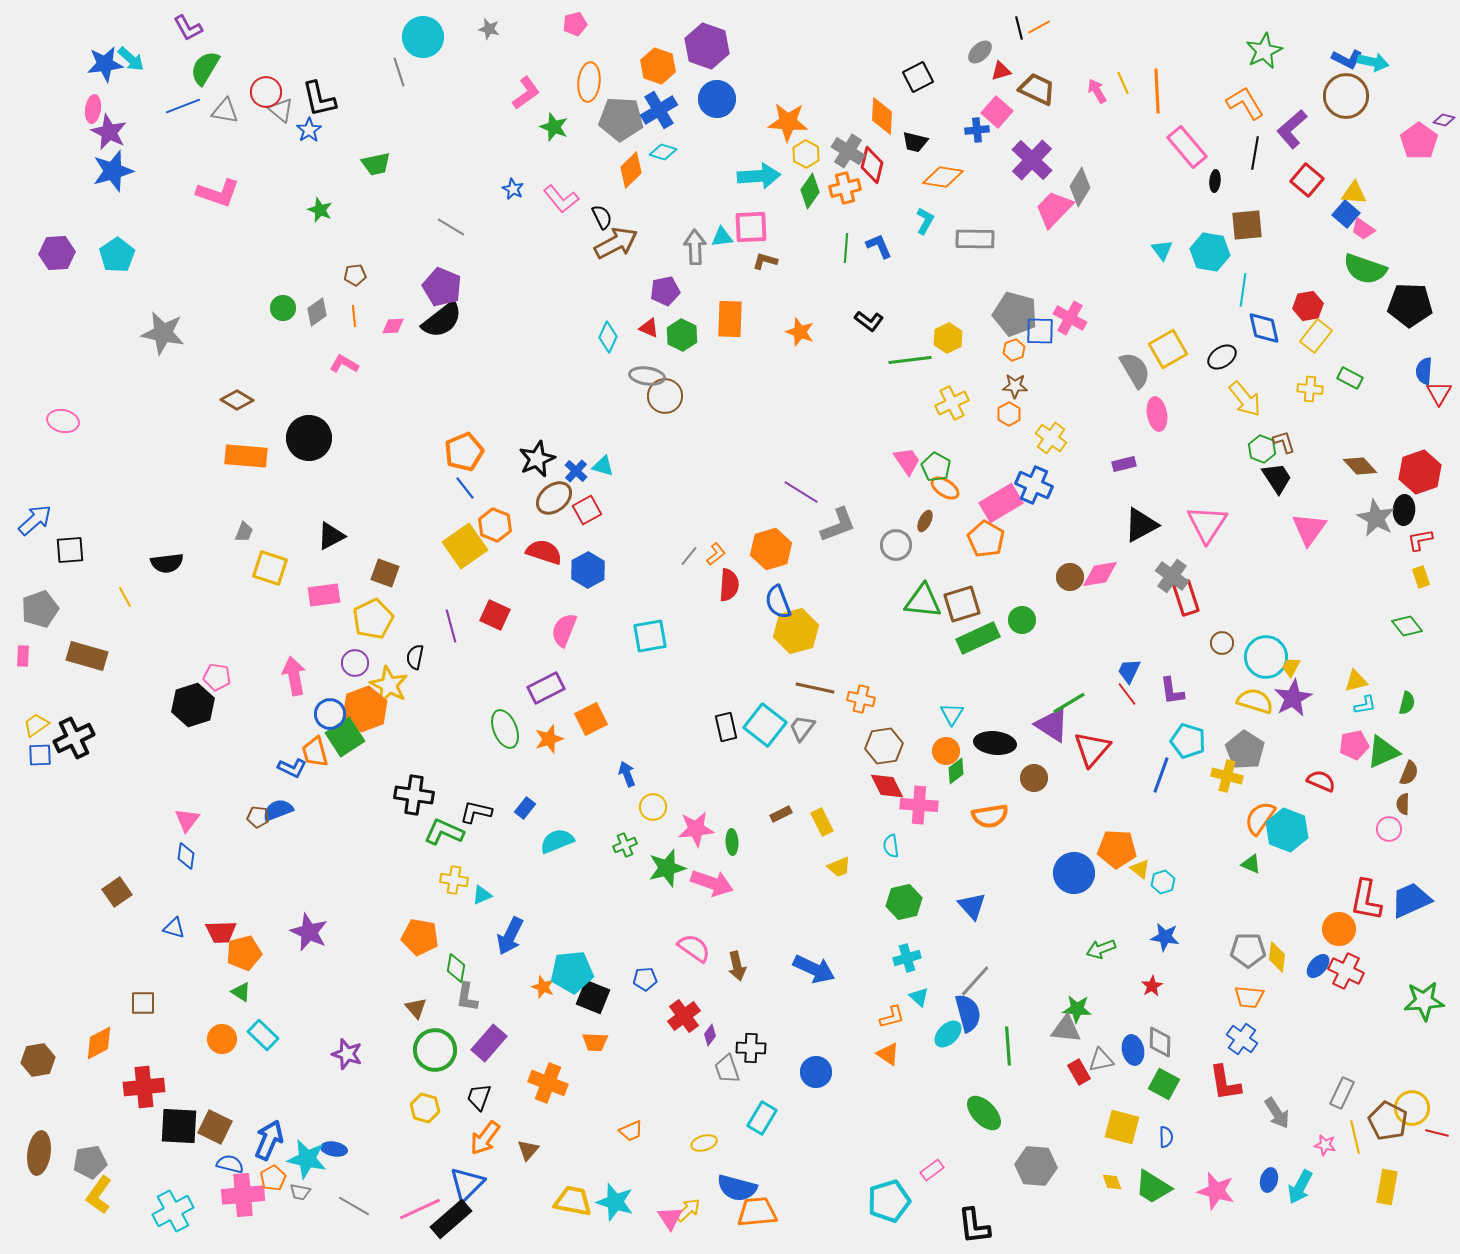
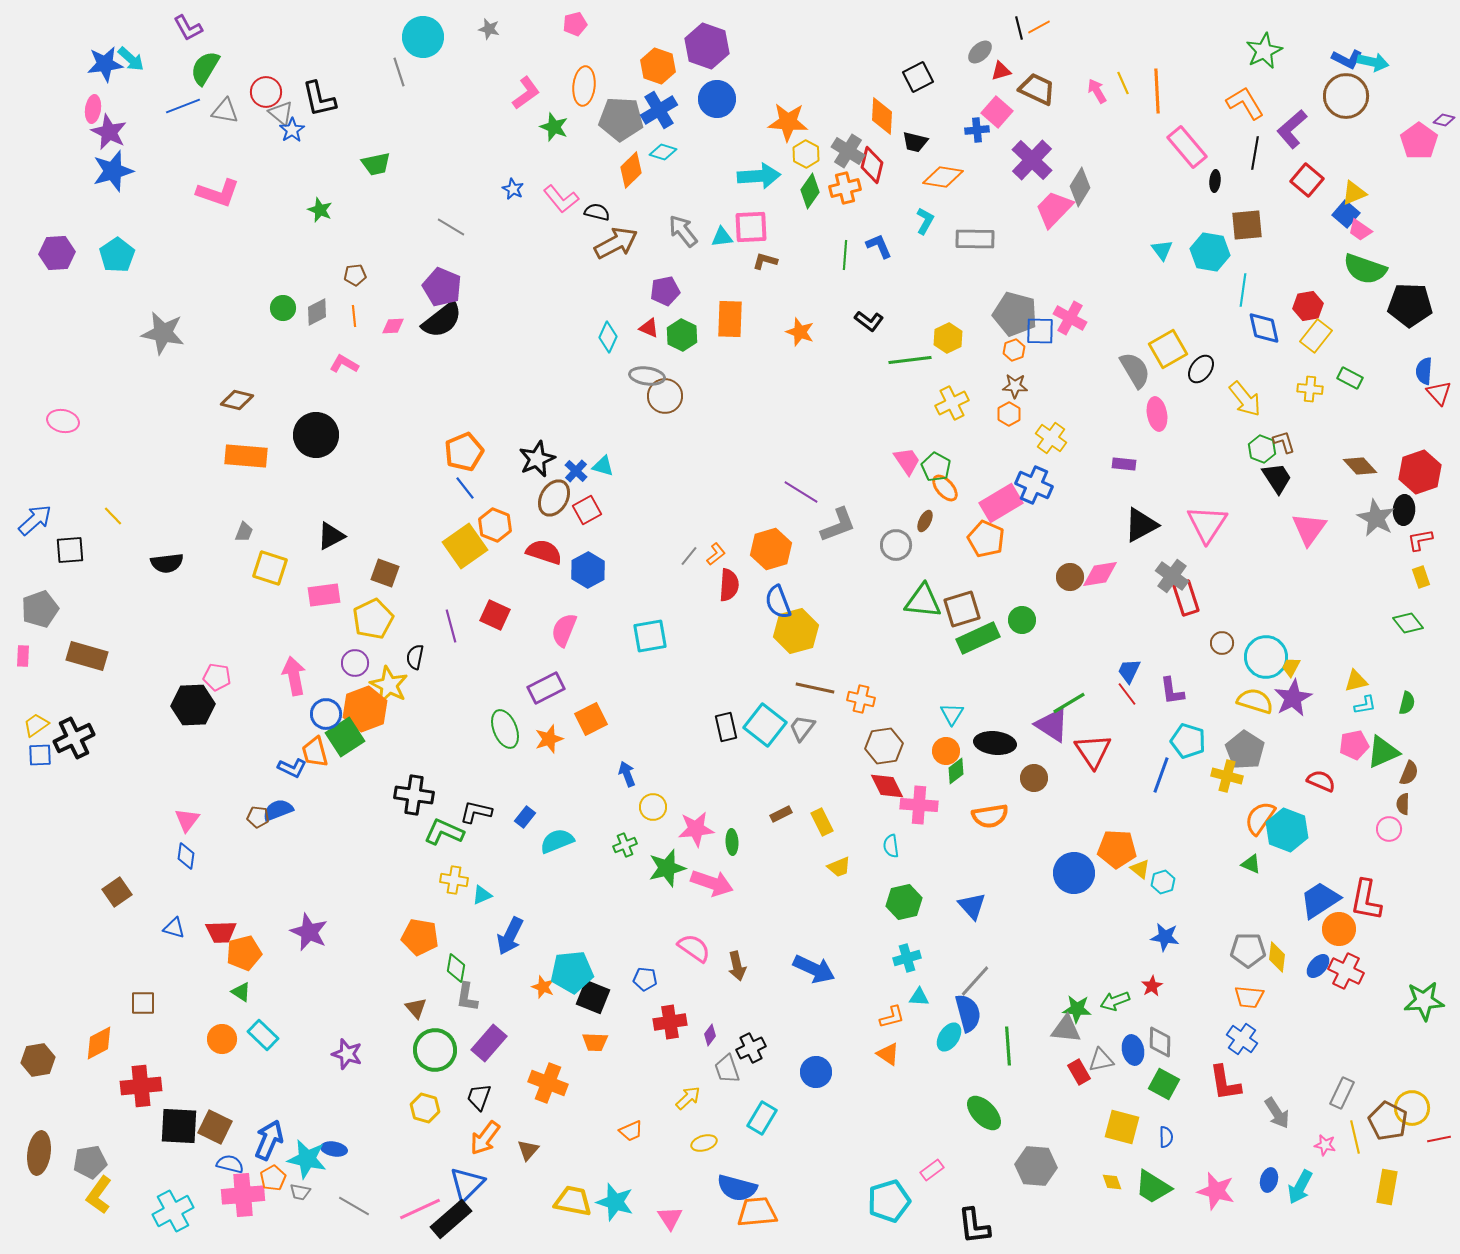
orange ellipse at (589, 82): moved 5 px left, 4 px down
gray triangle at (281, 110): moved 3 px down
blue star at (309, 130): moved 17 px left
yellow triangle at (1354, 193): rotated 28 degrees counterclockwise
black semicircle at (602, 217): moved 5 px left, 5 px up; rotated 50 degrees counterclockwise
pink trapezoid at (1363, 229): moved 3 px left, 1 px down
gray arrow at (695, 247): moved 12 px left, 16 px up; rotated 36 degrees counterclockwise
green line at (846, 248): moved 1 px left, 7 px down
gray diamond at (317, 312): rotated 8 degrees clockwise
black ellipse at (1222, 357): moved 21 px left, 12 px down; rotated 20 degrees counterclockwise
red triangle at (1439, 393): rotated 12 degrees counterclockwise
brown diamond at (237, 400): rotated 16 degrees counterclockwise
black circle at (309, 438): moved 7 px right, 3 px up
purple rectangle at (1124, 464): rotated 20 degrees clockwise
orange ellipse at (945, 488): rotated 16 degrees clockwise
brown ellipse at (554, 498): rotated 21 degrees counterclockwise
orange pentagon at (986, 539): rotated 6 degrees counterclockwise
yellow line at (125, 597): moved 12 px left, 81 px up; rotated 15 degrees counterclockwise
brown square at (962, 604): moved 5 px down
green diamond at (1407, 626): moved 1 px right, 3 px up
black hexagon at (193, 705): rotated 15 degrees clockwise
blue circle at (330, 714): moved 4 px left
red triangle at (1092, 749): moved 1 px right, 2 px down; rotated 15 degrees counterclockwise
blue rectangle at (525, 808): moved 9 px down
blue trapezoid at (1411, 900): moved 91 px left; rotated 9 degrees counterclockwise
green arrow at (1101, 949): moved 14 px right, 52 px down
blue pentagon at (645, 979): rotated 10 degrees clockwise
cyan triangle at (919, 997): rotated 40 degrees counterclockwise
red cross at (684, 1016): moved 14 px left, 6 px down; rotated 28 degrees clockwise
cyan ellipse at (948, 1034): moved 1 px right, 3 px down; rotated 12 degrees counterclockwise
black cross at (751, 1048): rotated 28 degrees counterclockwise
red cross at (144, 1087): moved 3 px left, 1 px up
red line at (1437, 1133): moved 2 px right, 6 px down; rotated 25 degrees counterclockwise
yellow arrow at (688, 1210): moved 112 px up
